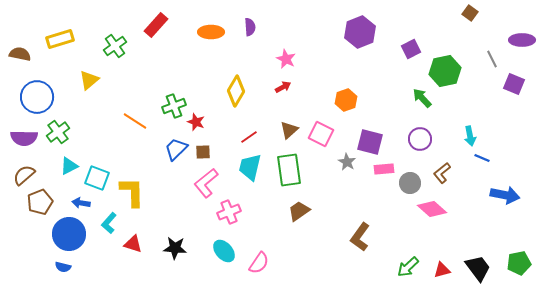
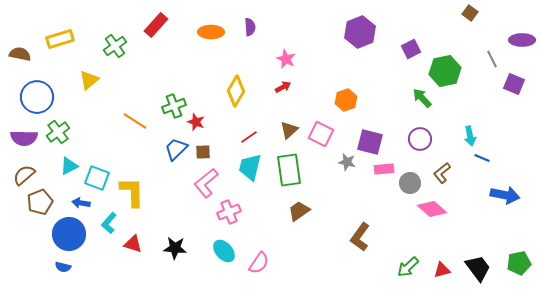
gray star at (347, 162): rotated 18 degrees counterclockwise
